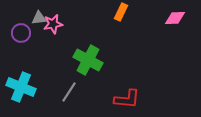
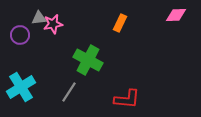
orange rectangle: moved 1 px left, 11 px down
pink diamond: moved 1 px right, 3 px up
purple circle: moved 1 px left, 2 px down
cyan cross: rotated 36 degrees clockwise
